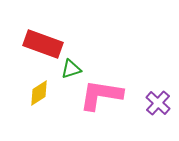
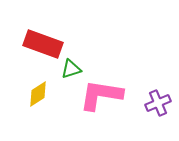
yellow diamond: moved 1 px left, 1 px down
purple cross: rotated 25 degrees clockwise
